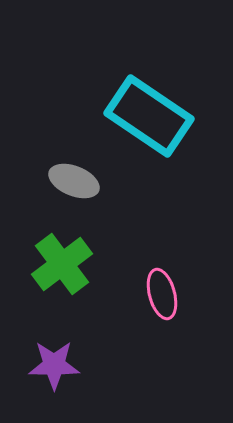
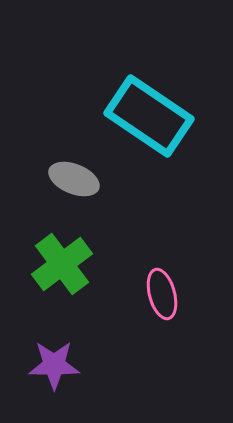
gray ellipse: moved 2 px up
